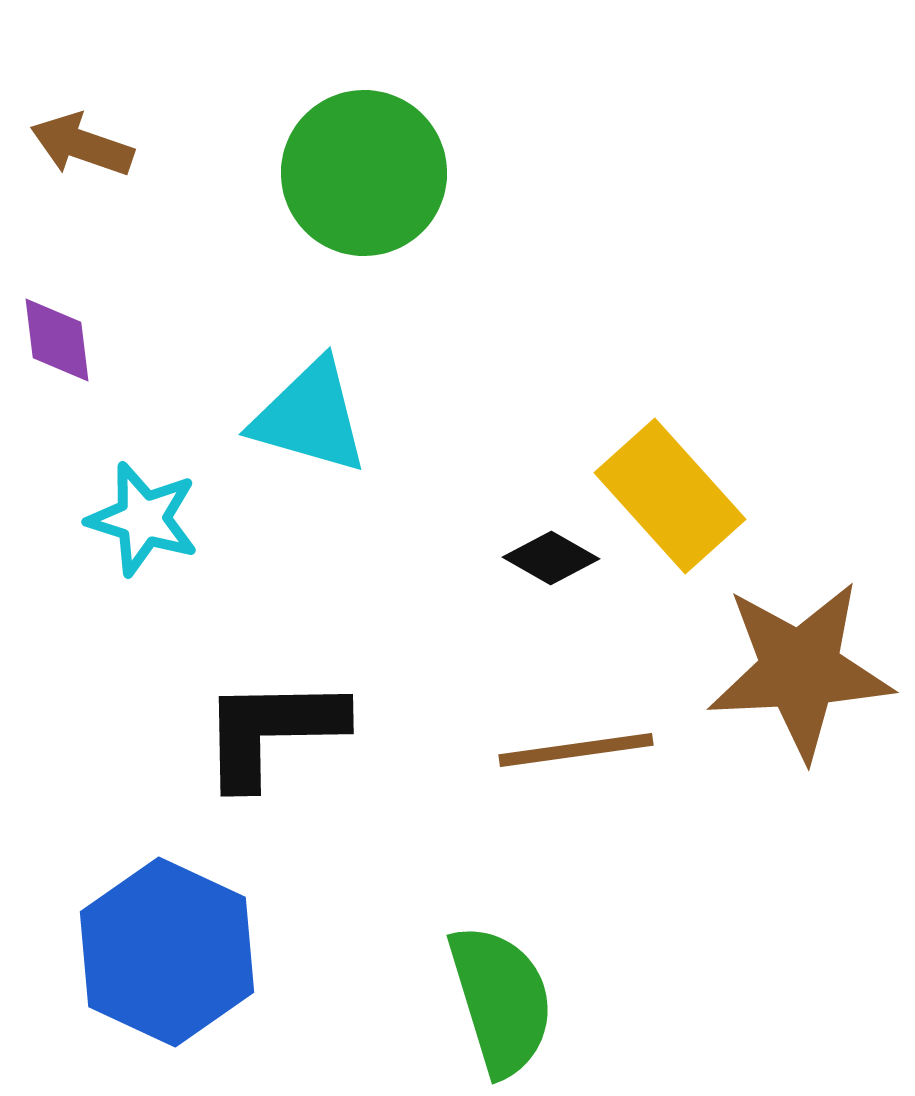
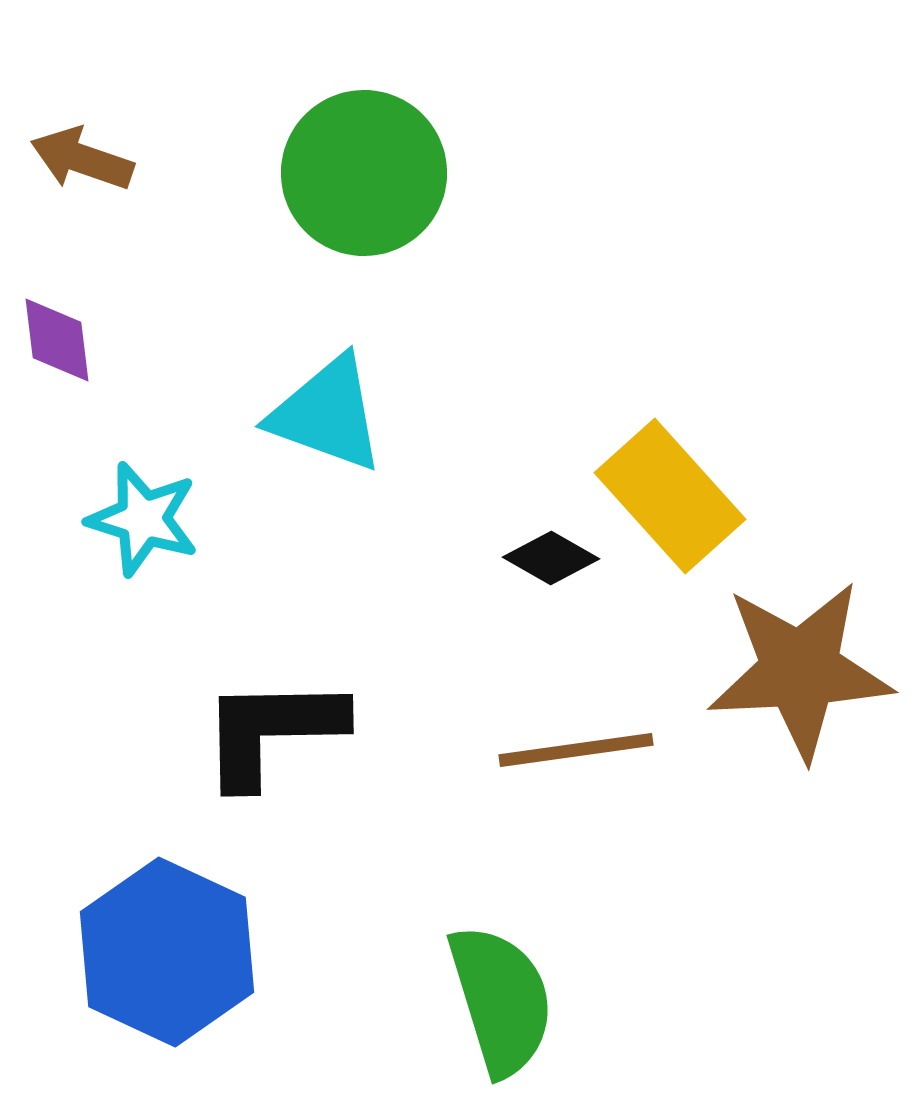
brown arrow: moved 14 px down
cyan triangle: moved 17 px right, 3 px up; rotated 4 degrees clockwise
